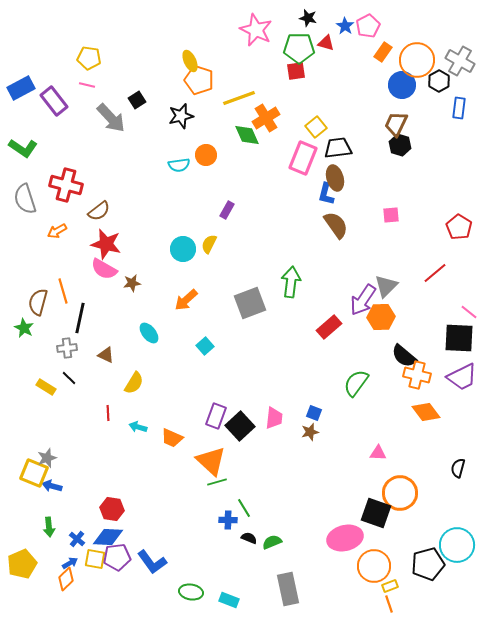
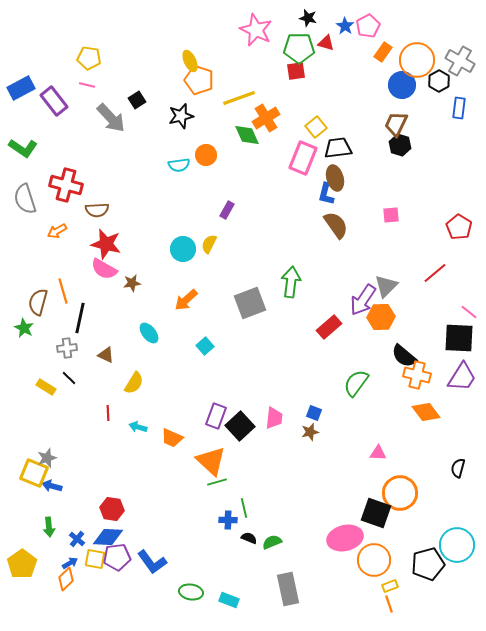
brown semicircle at (99, 211): moved 2 px left, 1 px up; rotated 35 degrees clockwise
purple trapezoid at (462, 377): rotated 32 degrees counterclockwise
green line at (244, 508): rotated 18 degrees clockwise
yellow pentagon at (22, 564): rotated 12 degrees counterclockwise
orange circle at (374, 566): moved 6 px up
